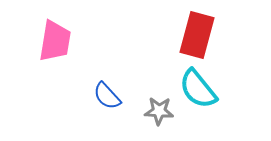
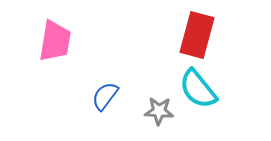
blue semicircle: moved 2 px left; rotated 80 degrees clockwise
